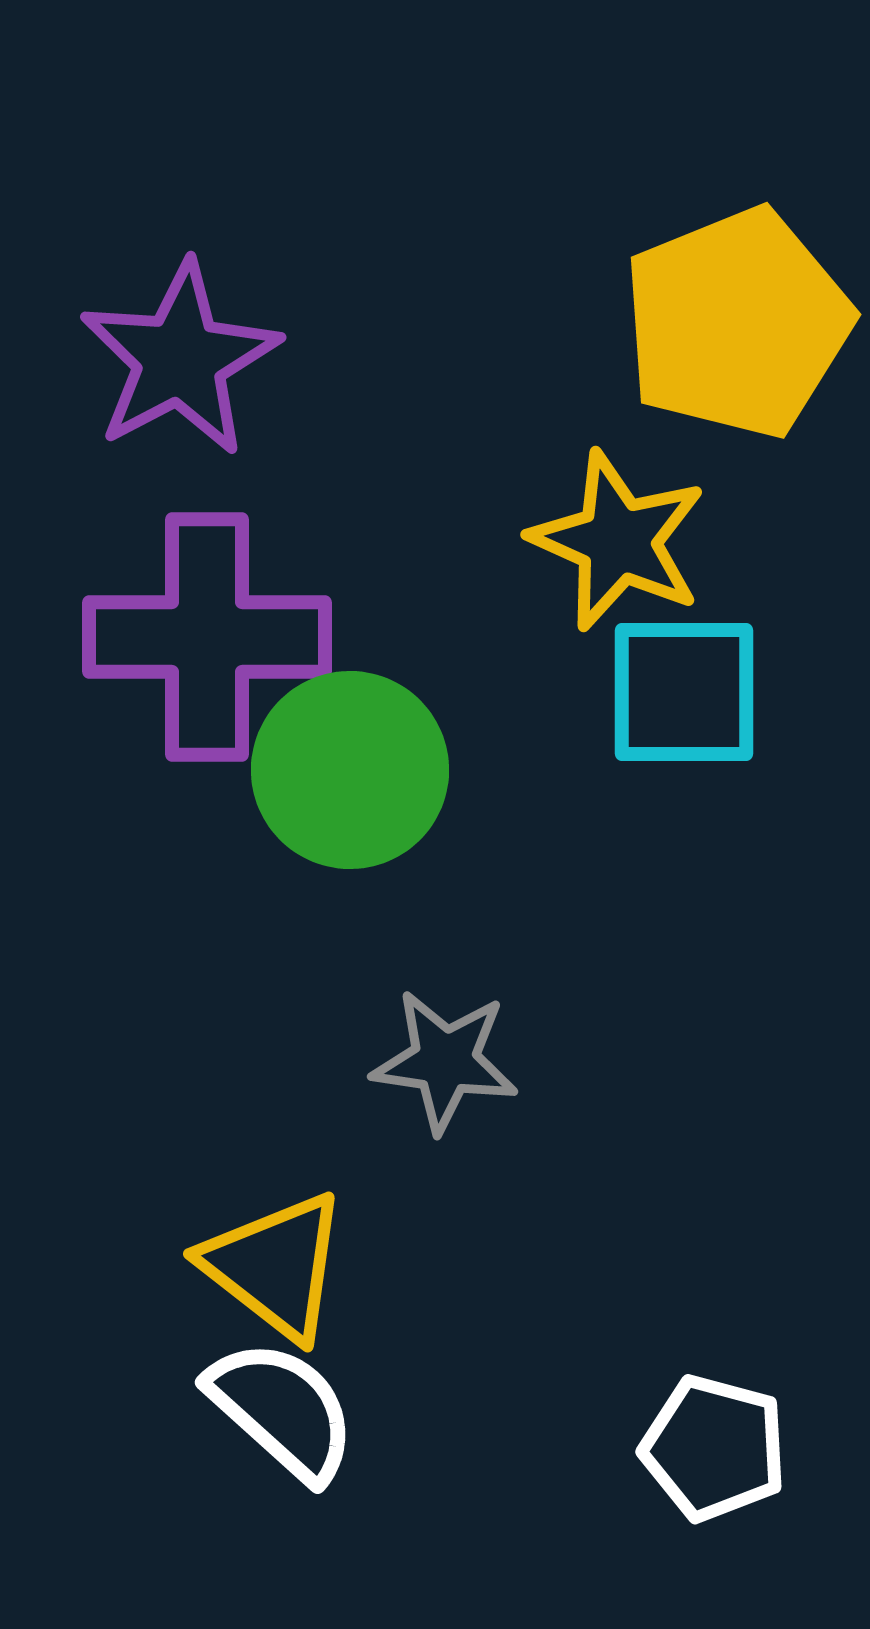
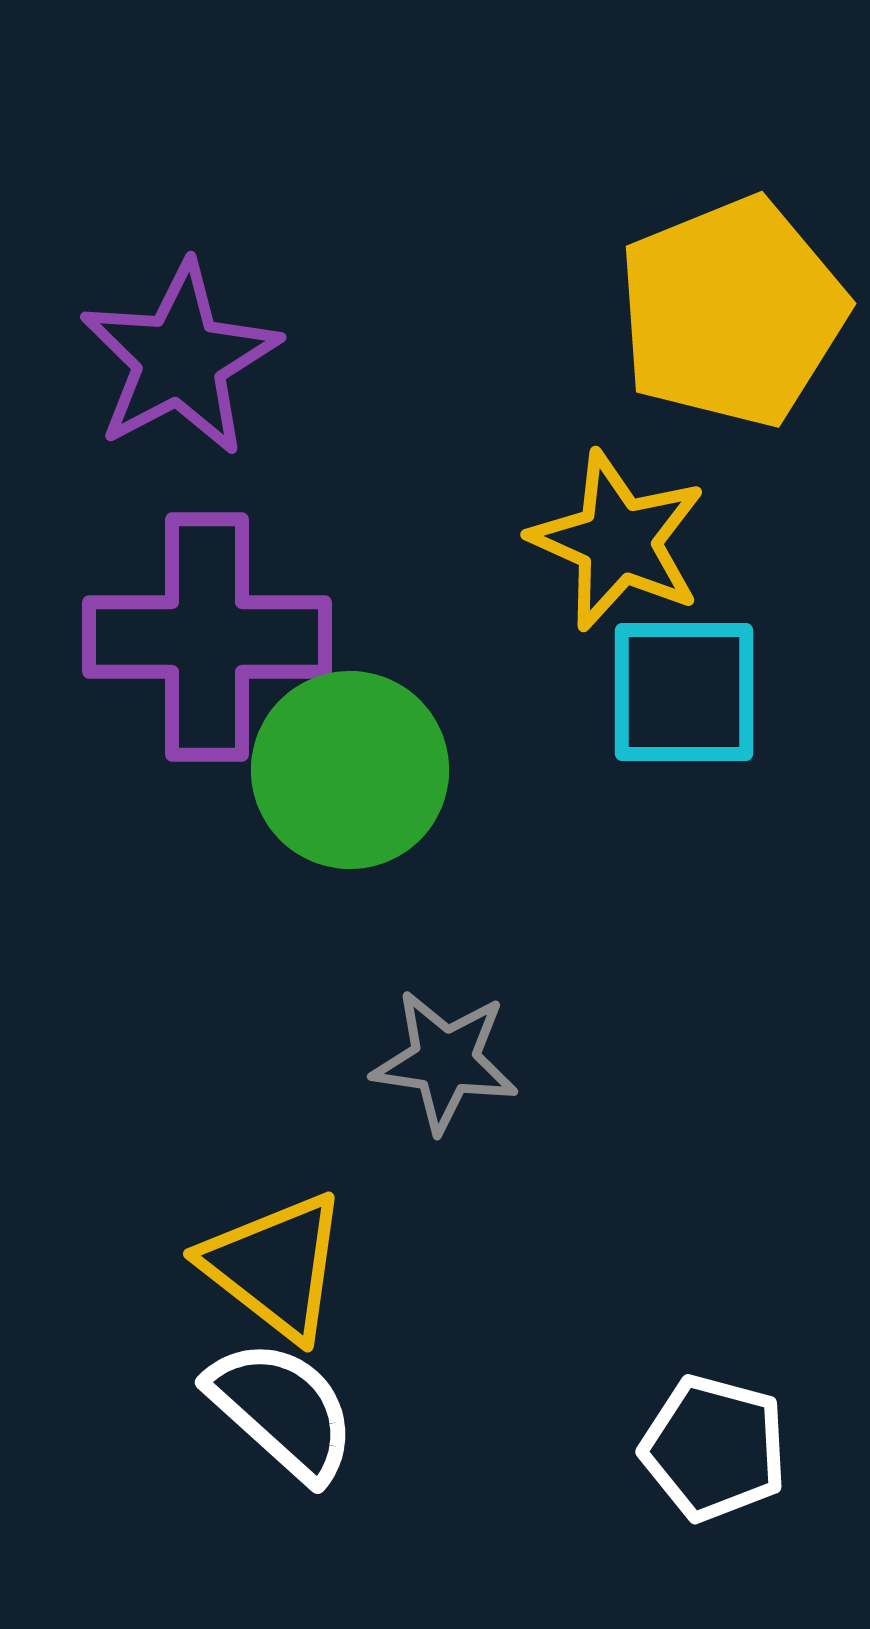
yellow pentagon: moved 5 px left, 11 px up
